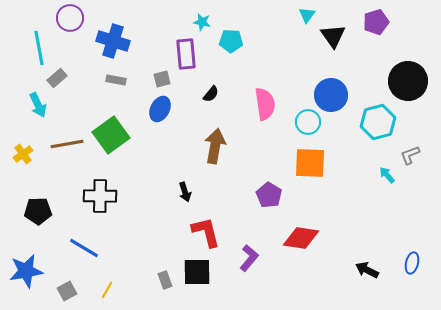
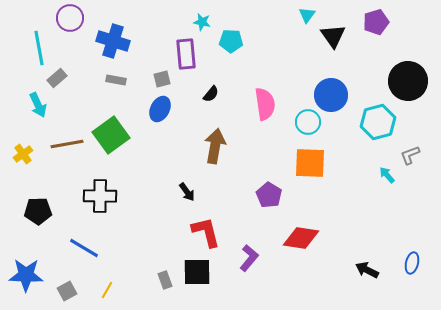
black arrow at (185, 192): moved 2 px right; rotated 18 degrees counterclockwise
blue star at (26, 271): moved 4 px down; rotated 12 degrees clockwise
